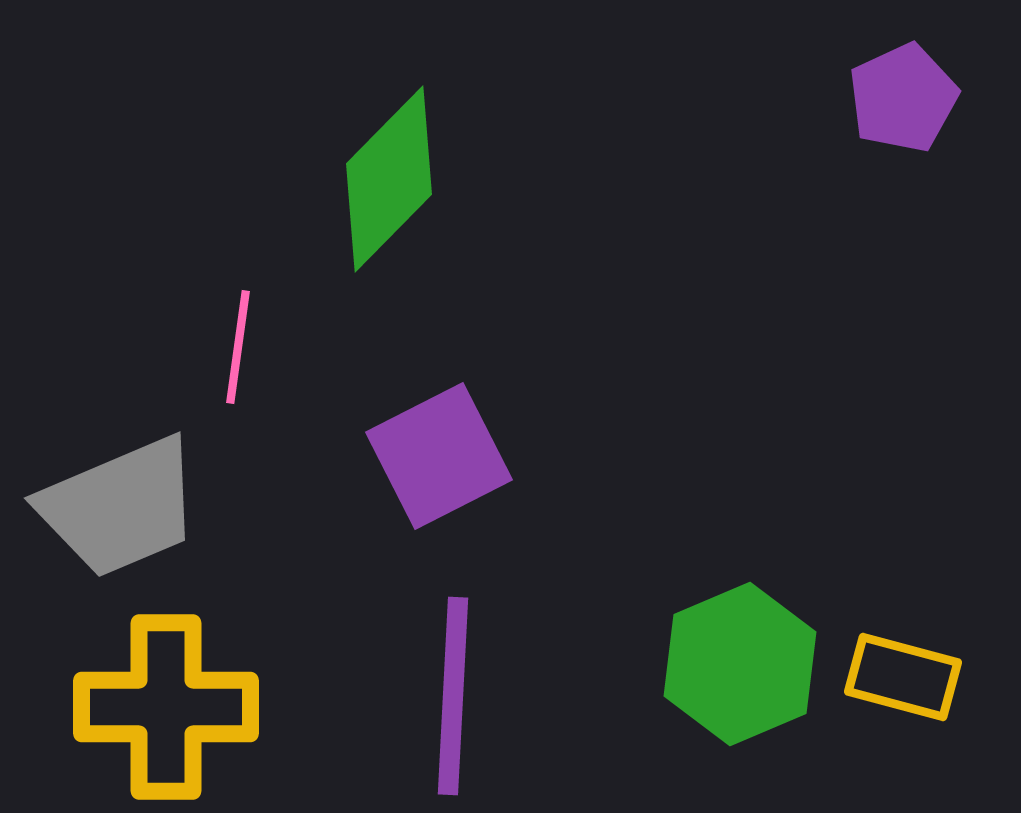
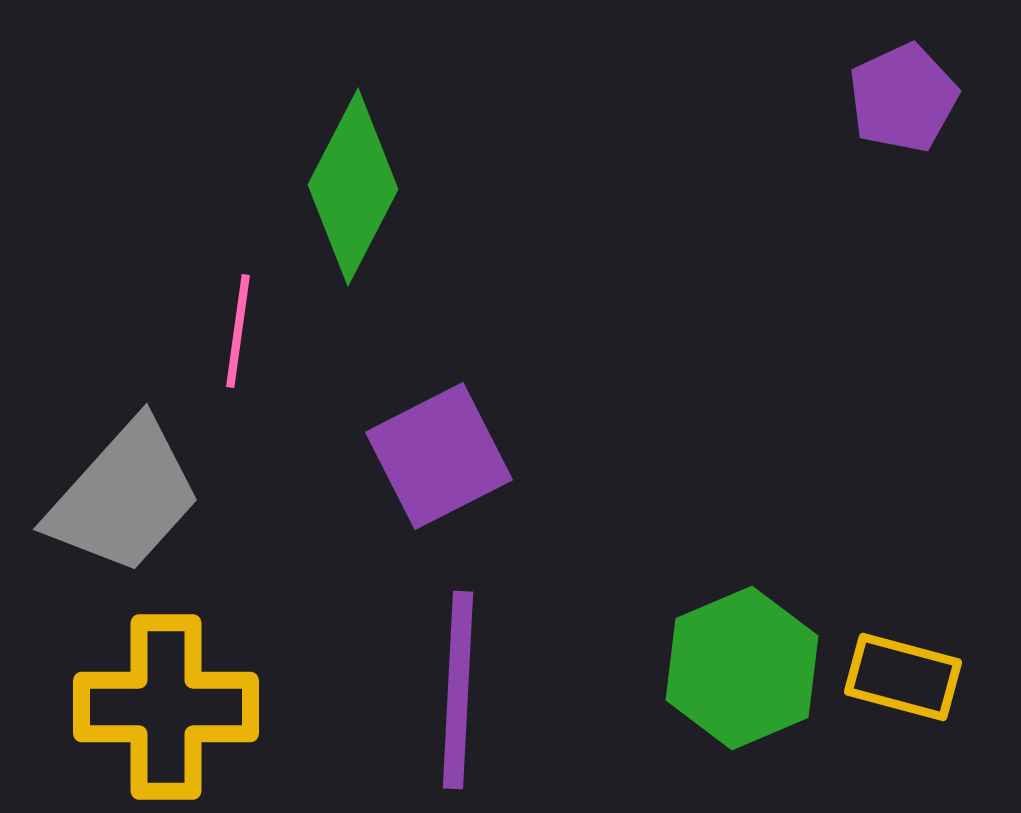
green diamond: moved 36 px left, 8 px down; rotated 17 degrees counterclockwise
pink line: moved 16 px up
gray trapezoid: moved 4 px right, 10 px up; rotated 25 degrees counterclockwise
green hexagon: moved 2 px right, 4 px down
purple line: moved 5 px right, 6 px up
